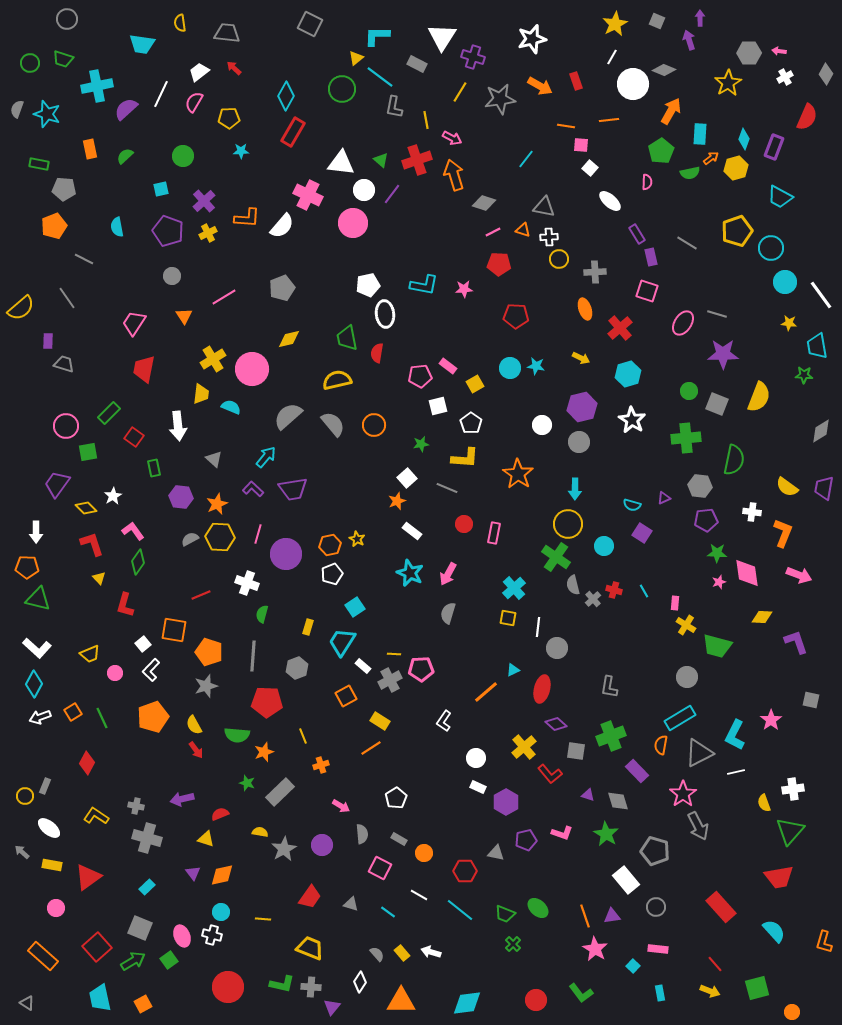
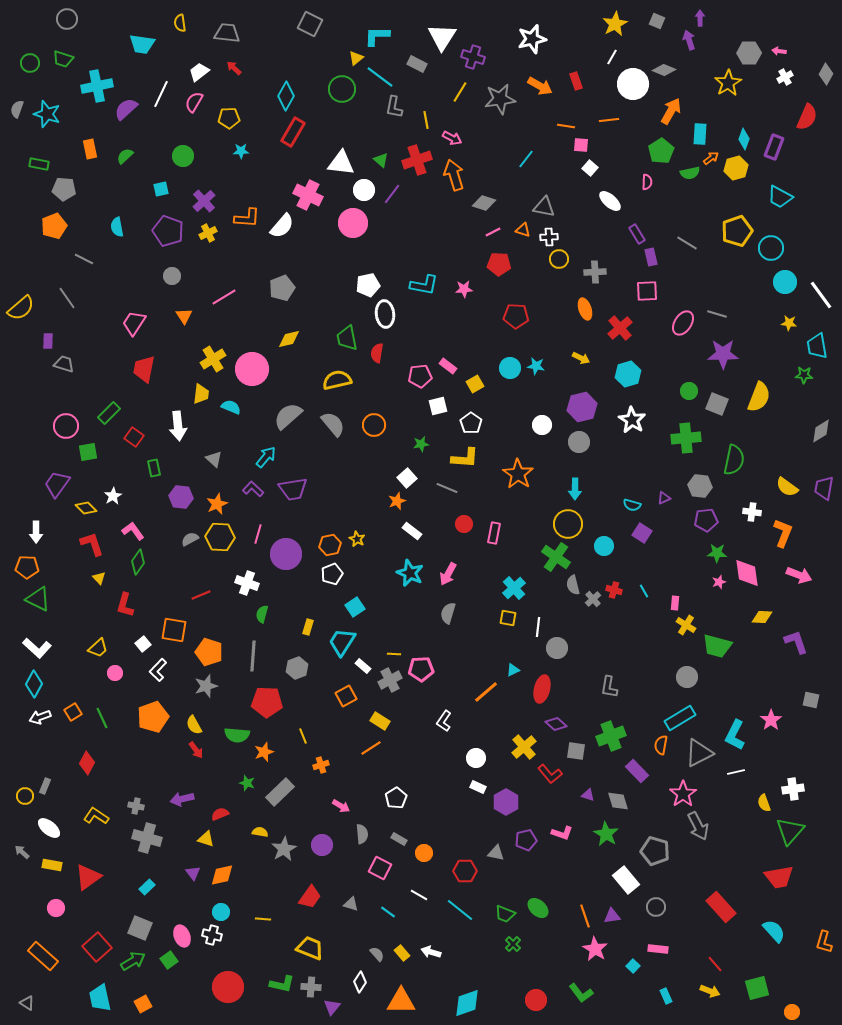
pink square at (647, 291): rotated 20 degrees counterclockwise
green triangle at (38, 599): rotated 12 degrees clockwise
yellow trapezoid at (90, 654): moved 8 px right, 6 px up; rotated 20 degrees counterclockwise
white L-shape at (151, 670): moved 7 px right
cyan rectangle at (660, 993): moved 6 px right, 3 px down; rotated 14 degrees counterclockwise
cyan diamond at (467, 1003): rotated 12 degrees counterclockwise
